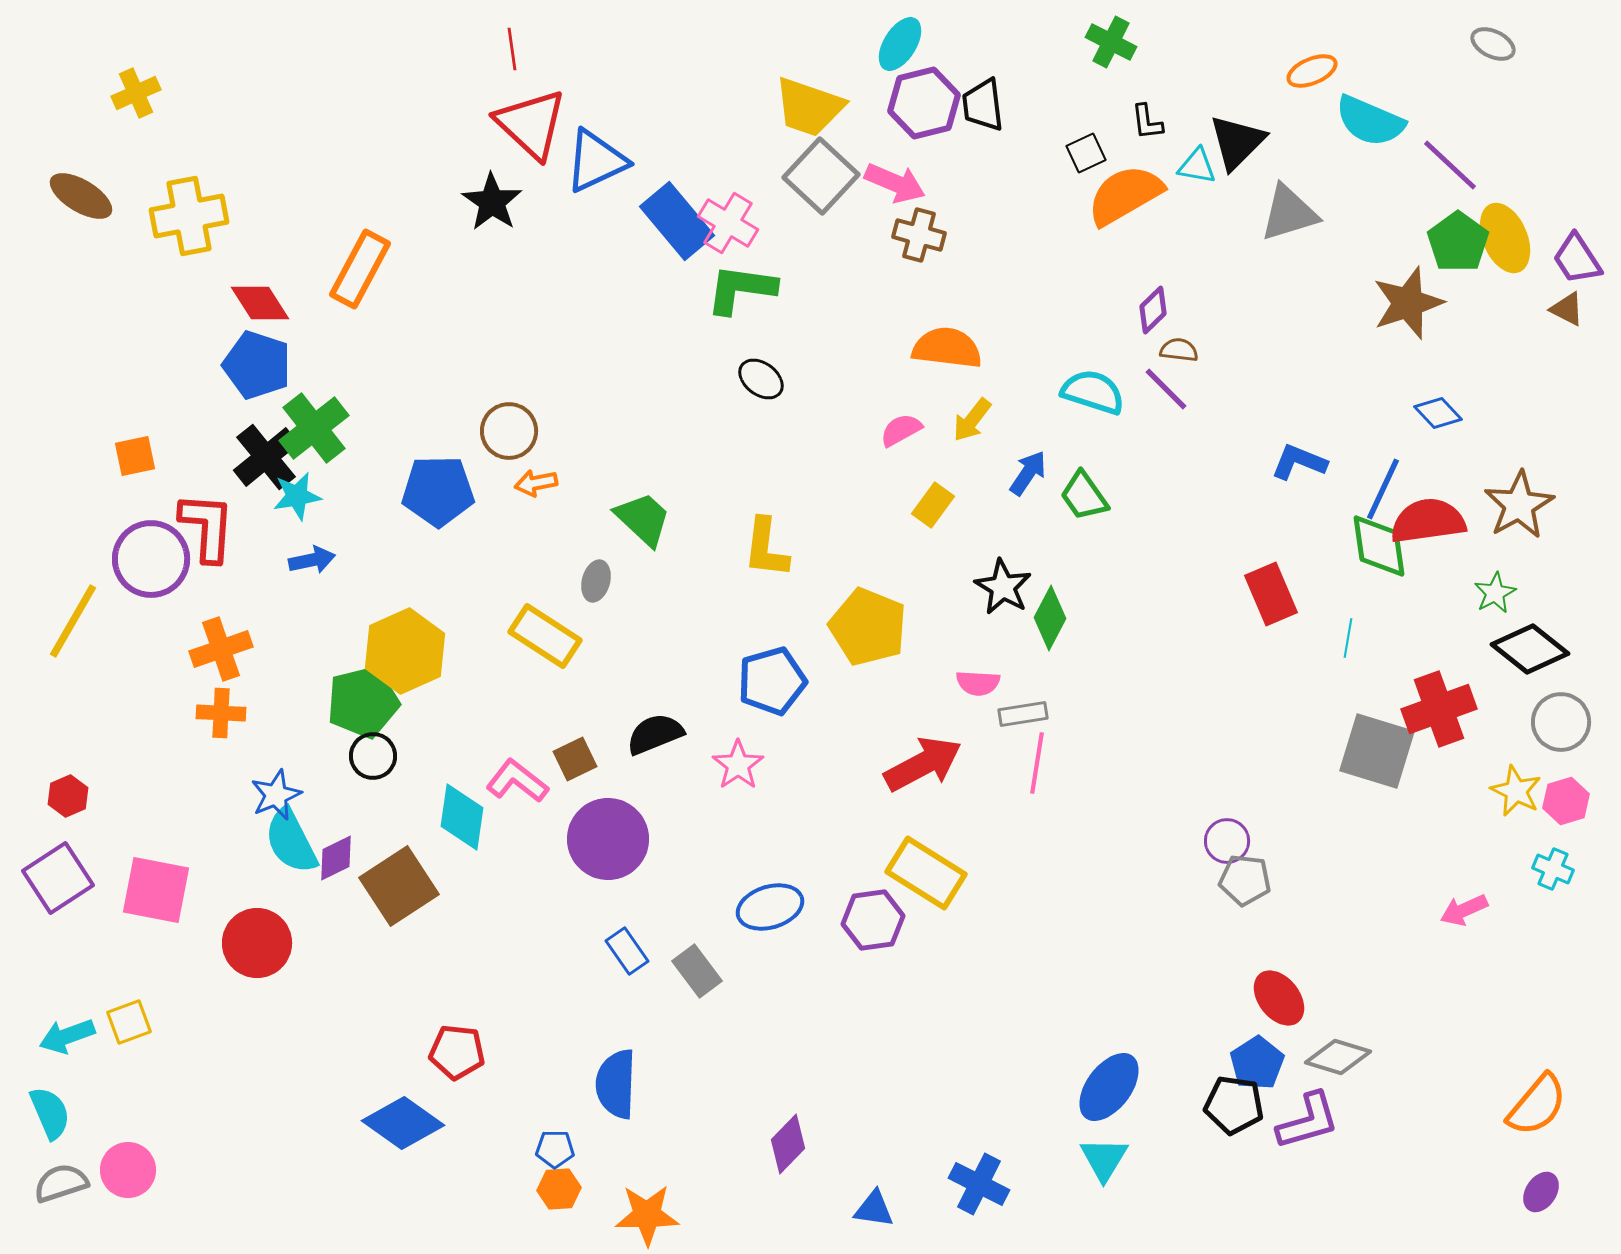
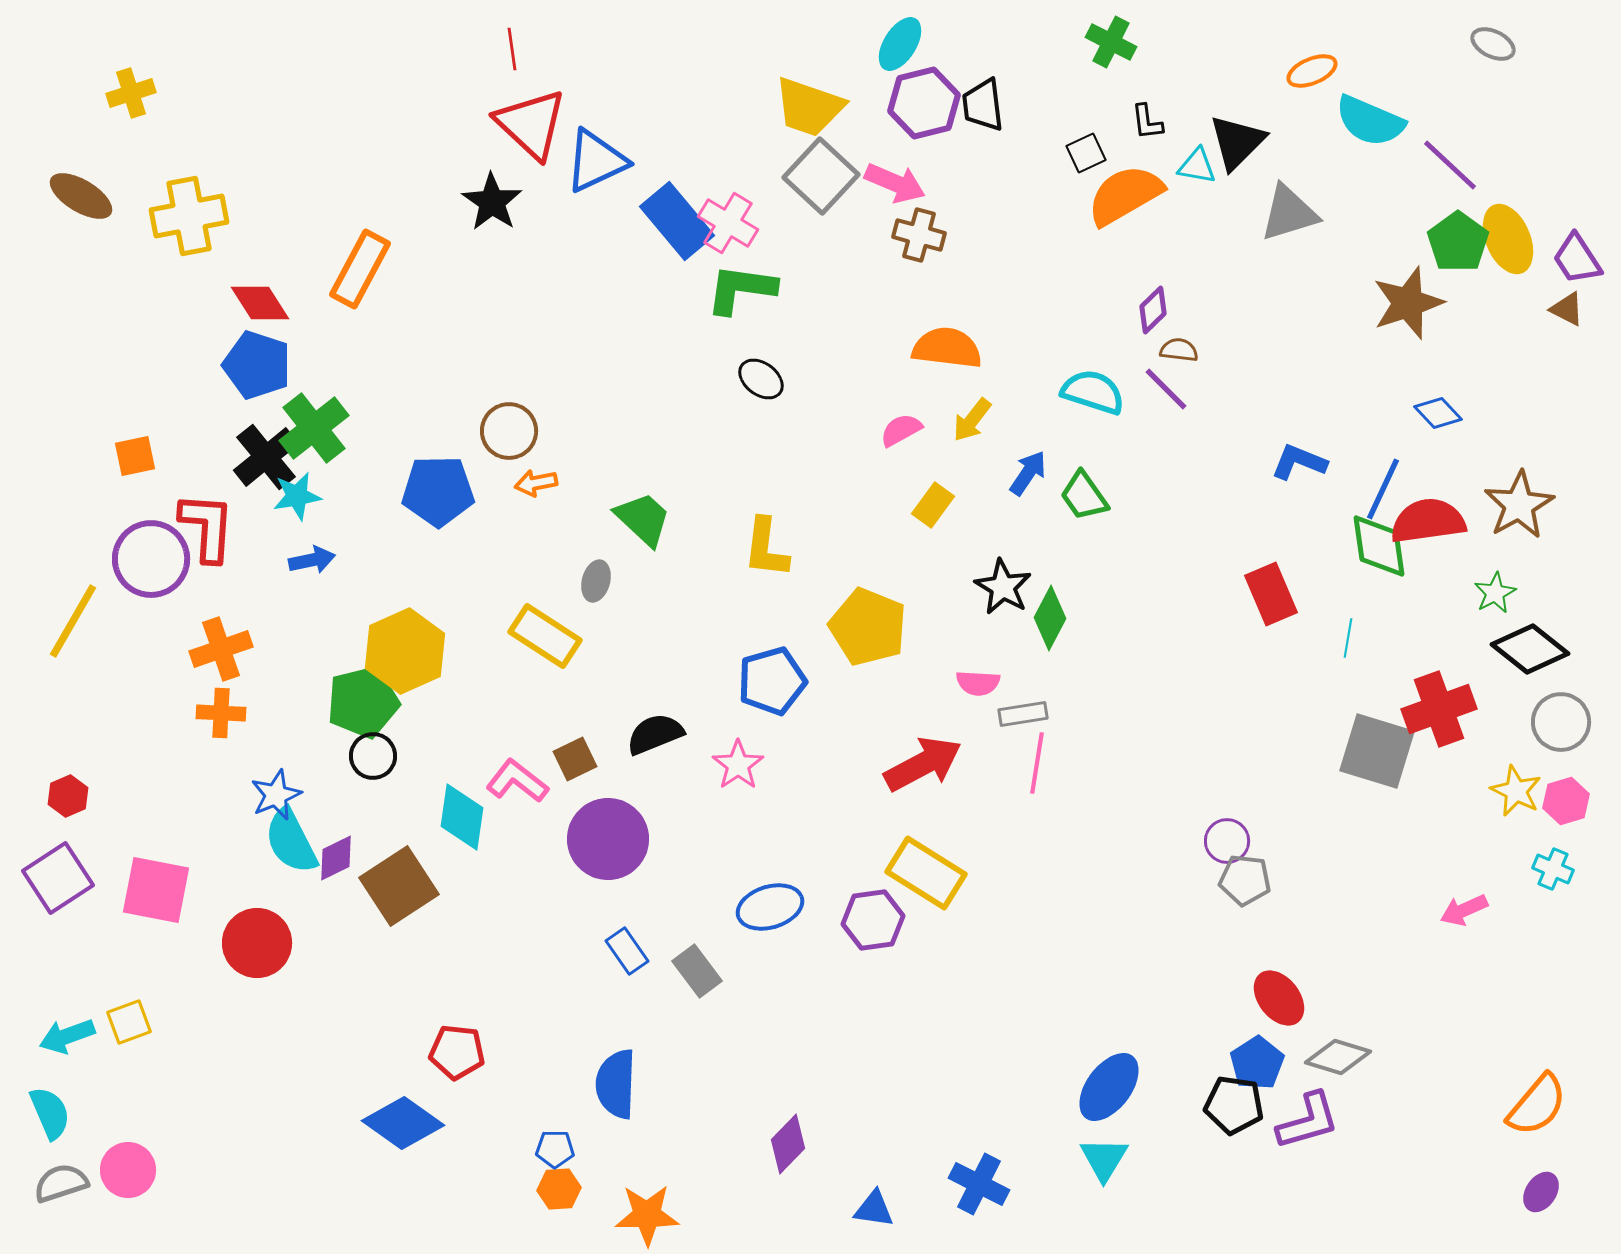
yellow cross at (136, 93): moved 5 px left; rotated 6 degrees clockwise
yellow ellipse at (1505, 238): moved 3 px right, 1 px down
